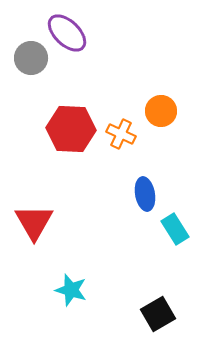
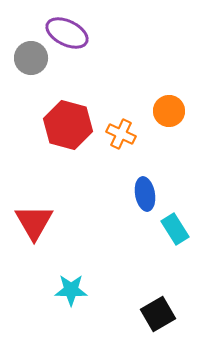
purple ellipse: rotated 18 degrees counterclockwise
orange circle: moved 8 px right
red hexagon: moved 3 px left, 4 px up; rotated 12 degrees clockwise
cyan star: rotated 16 degrees counterclockwise
